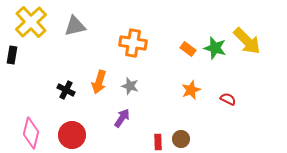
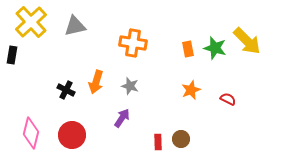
orange rectangle: rotated 42 degrees clockwise
orange arrow: moved 3 px left
